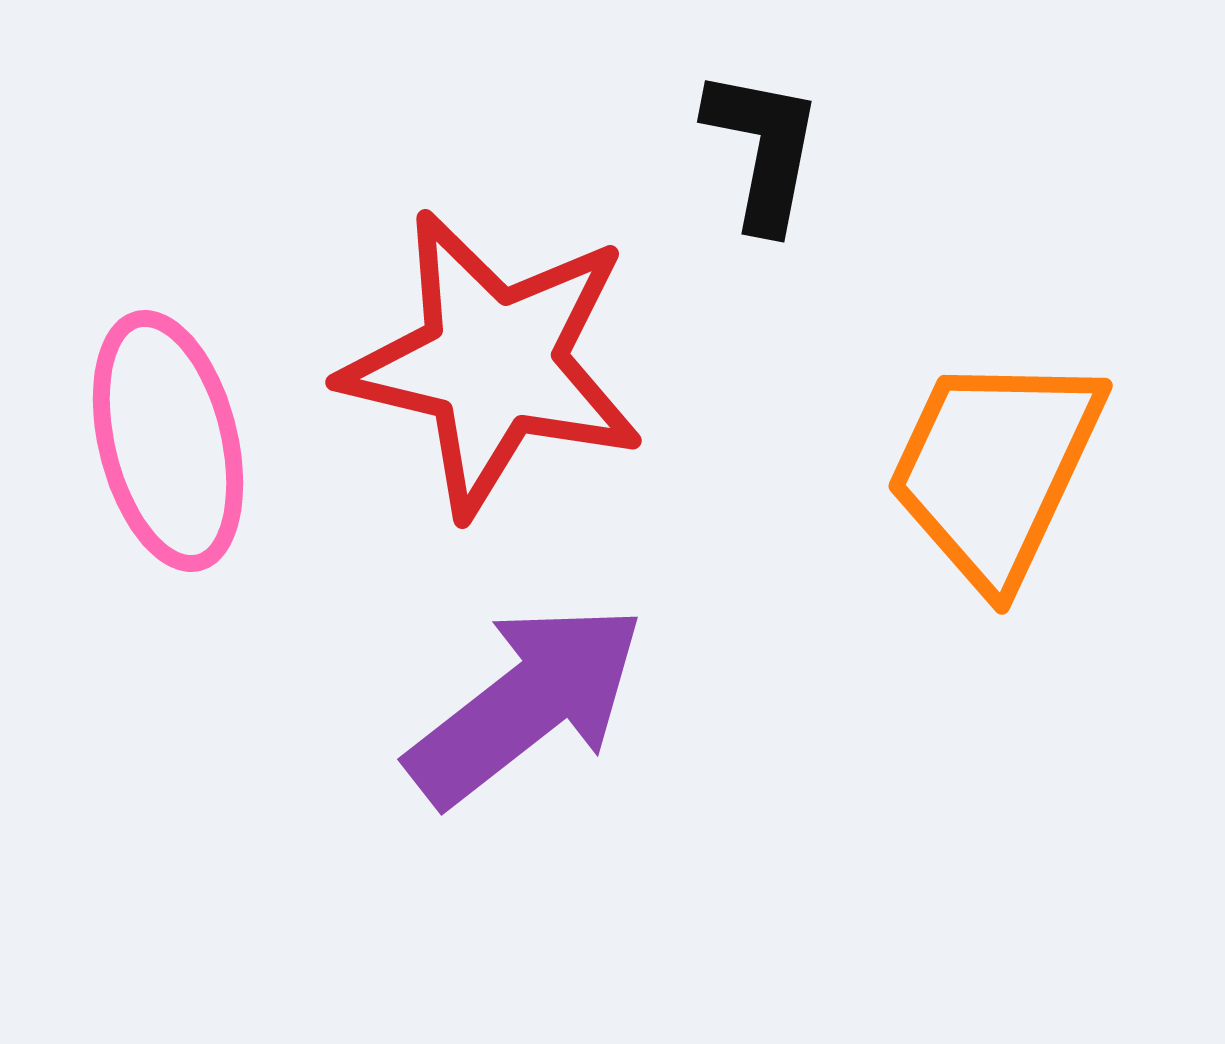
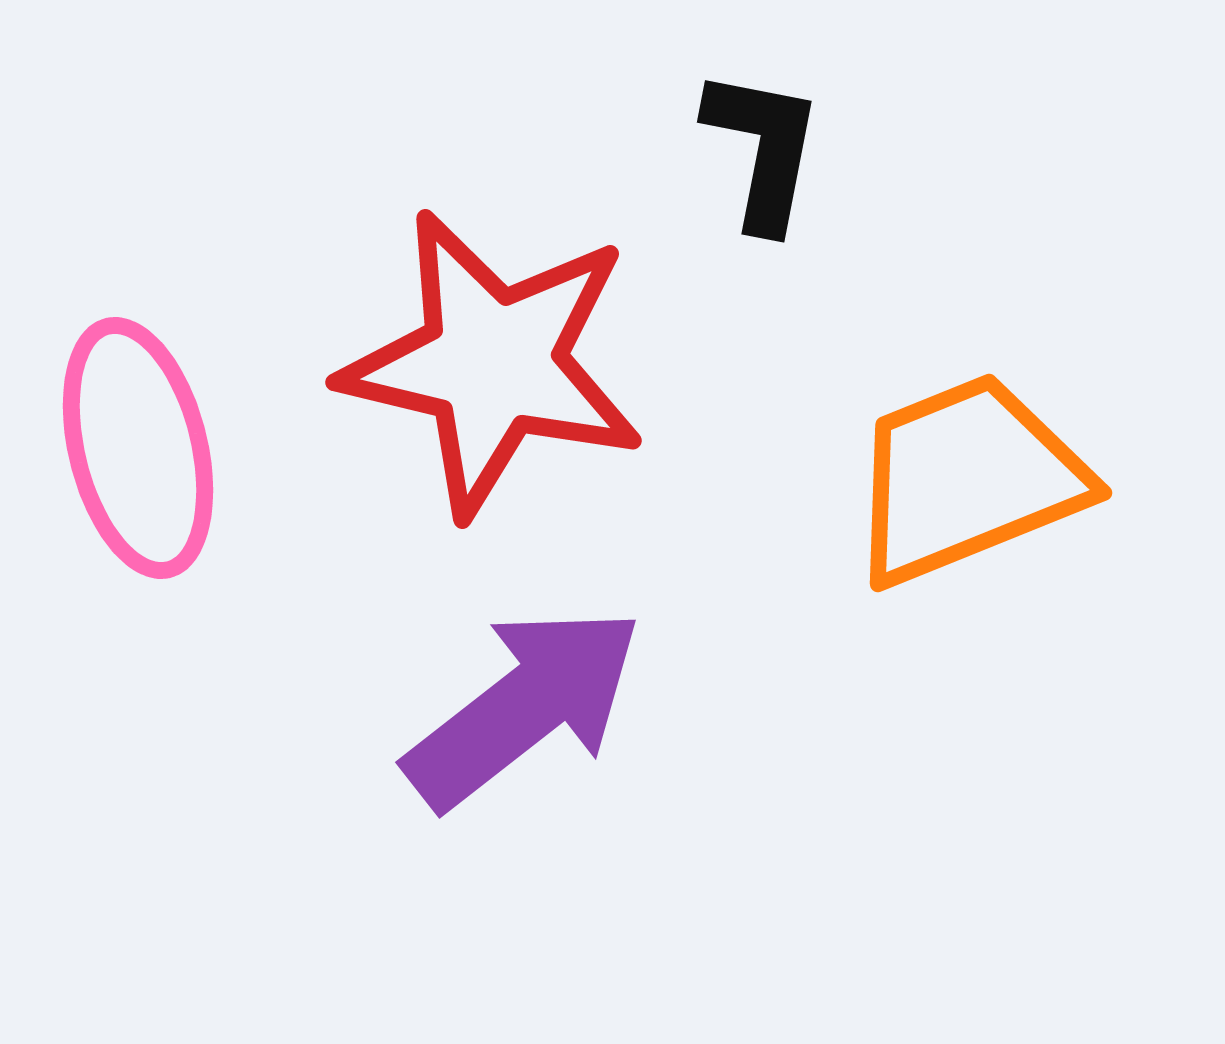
pink ellipse: moved 30 px left, 7 px down
orange trapezoid: moved 28 px left, 10 px down; rotated 43 degrees clockwise
purple arrow: moved 2 px left, 3 px down
